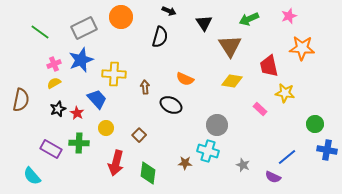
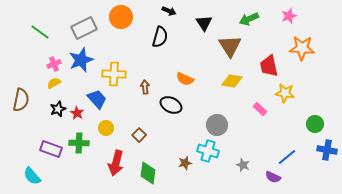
purple rectangle: rotated 10 degrees counterclockwise
brown star: rotated 16 degrees counterclockwise
